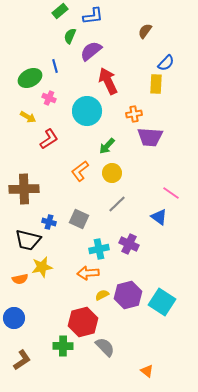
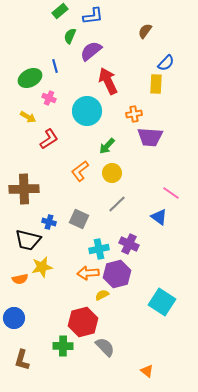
purple hexagon: moved 11 px left, 21 px up
brown L-shape: rotated 140 degrees clockwise
